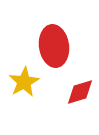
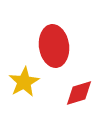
red diamond: moved 1 px left, 1 px down
